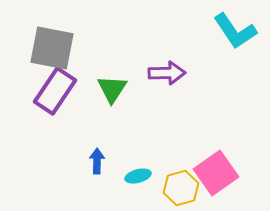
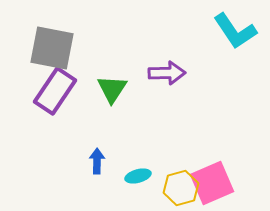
pink square: moved 4 px left, 10 px down; rotated 12 degrees clockwise
